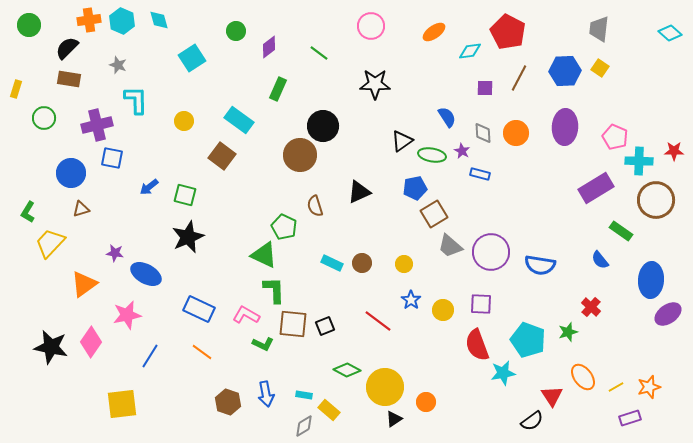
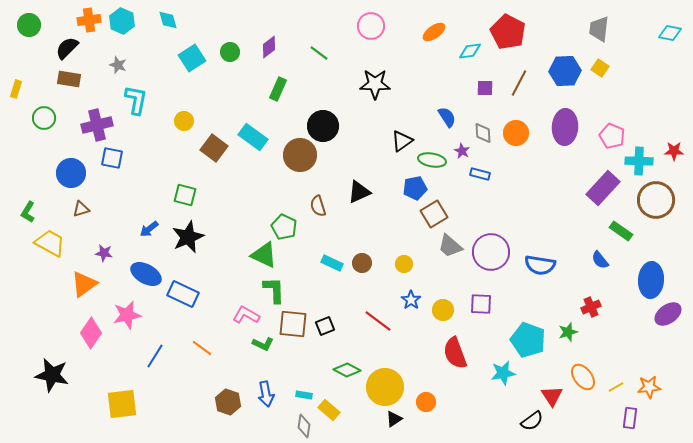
cyan diamond at (159, 20): moved 9 px right
green circle at (236, 31): moved 6 px left, 21 px down
cyan diamond at (670, 33): rotated 30 degrees counterclockwise
brown line at (519, 78): moved 5 px down
cyan L-shape at (136, 100): rotated 12 degrees clockwise
cyan rectangle at (239, 120): moved 14 px right, 17 px down
pink pentagon at (615, 137): moved 3 px left, 1 px up
green ellipse at (432, 155): moved 5 px down
brown square at (222, 156): moved 8 px left, 8 px up
blue arrow at (149, 187): moved 42 px down
purple rectangle at (596, 188): moved 7 px right; rotated 16 degrees counterclockwise
brown semicircle at (315, 206): moved 3 px right
yellow trapezoid at (50, 243): rotated 76 degrees clockwise
purple star at (115, 253): moved 11 px left
red cross at (591, 307): rotated 24 degrees clockwise
blue rectangle at (199, 309): moved 16 px left, 15 px up
pink diamond at (91, 342): moved 9 px up
red semicircle at (477, 345): moved 22 px left, 8 px down
black star at (51, 347): moved 1 px right, 28 px down
orange line at (202, 352): moved 4 px up
blue line at (150, 356): moved 5 px right
orange star at (649, 387): rotated 10 degrees clockwise
purple rectangle at (630, 418): rotated 65 degrees counterclockwise
gray diamond at (304, 426): rotated 50 degrees counterclockwise
